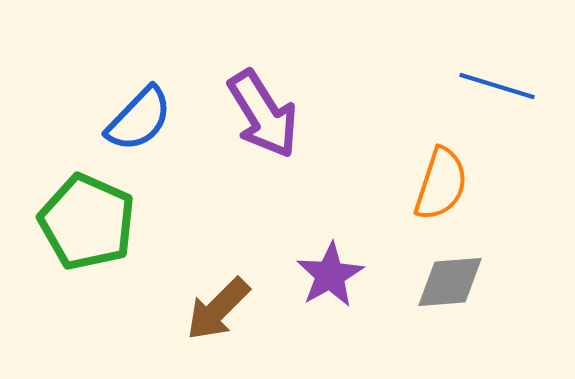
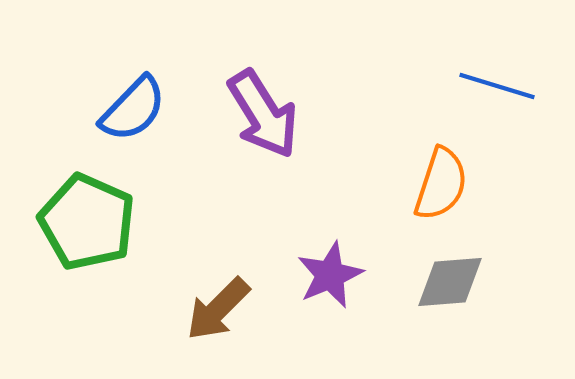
blue semicircle: moved 6 px left, 10 px up
purple star: rotated 6 degrees clockwise
